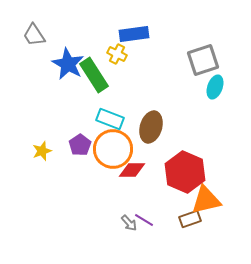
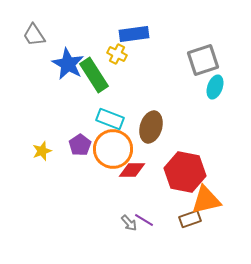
red hexagon: rotated 12 degrees counterclockwise
